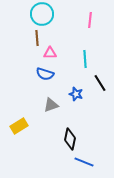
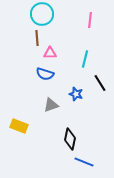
cyan line: rotated 18 degrees clockwise
yellow rectangle: rotated 54 degrees clockwise
